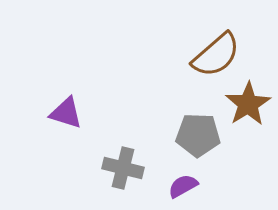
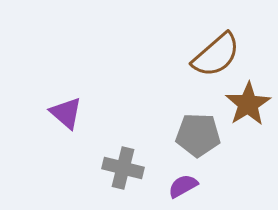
purple triangle: rotated 24 degrees clockwise
